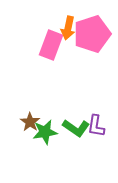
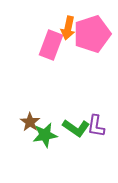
green star: moved 3 px down
